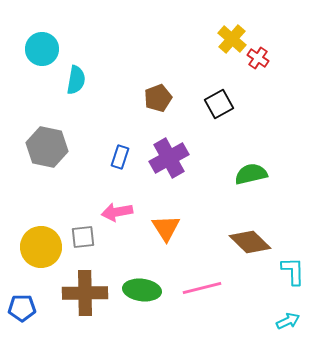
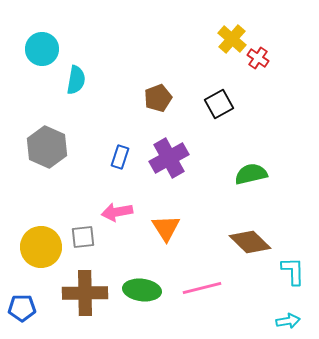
gray hexagon: rotated 12 degrees clockwise
cyan arrow: rotated 15 degrees clockwise
